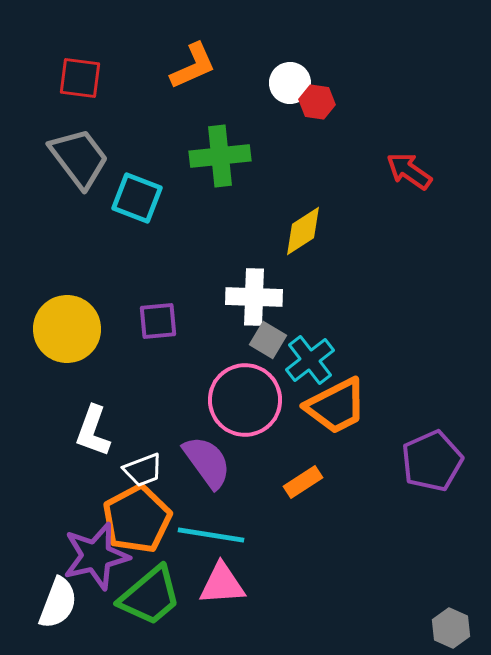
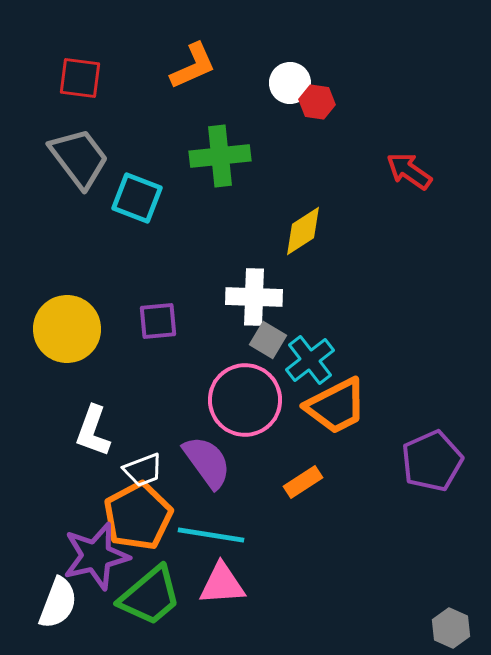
orange pentagon: moved 1 px right, 3 px up
